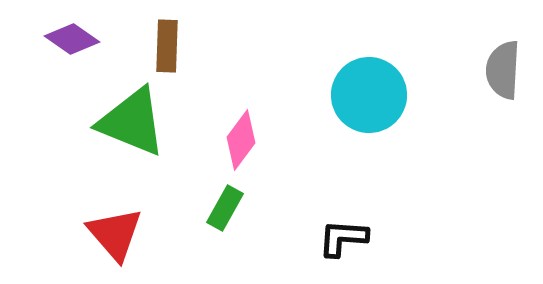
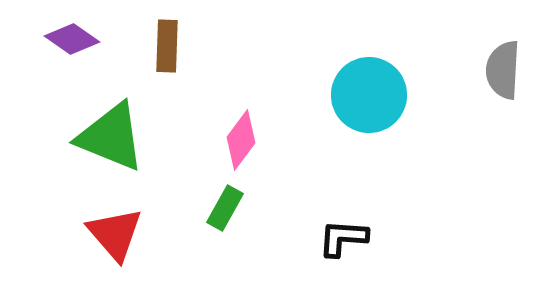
green triangle: moved 21 px left, 15 px down
